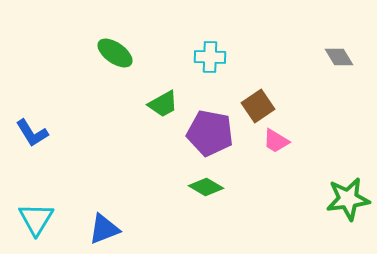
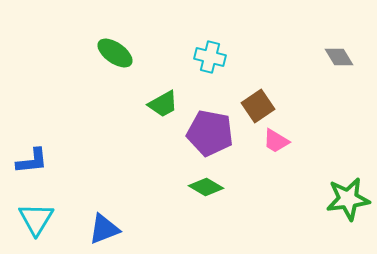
cyan cross: rotated 12 degrees clockwise
blue L-shape: moved 28 px down; rotated 64 degrees counterclockwise
